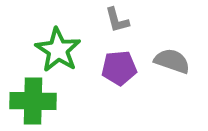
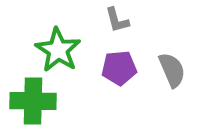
gray semicircle: moved 9 px down; rotated 48 degrees clockwise
